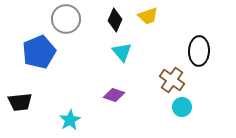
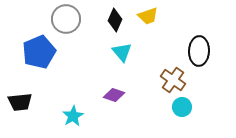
brown cross: moved 1 px right
cyan star: moved 3 px right, 4 px up
